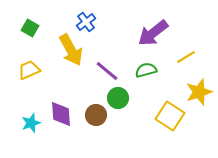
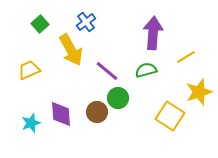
green square: moved 10 px right, 4 px up; rotated 18 degrees clockwise
purple arrow: rotated 132 degrees clockwise
brown circle: moved 1 px right, 3 px up
